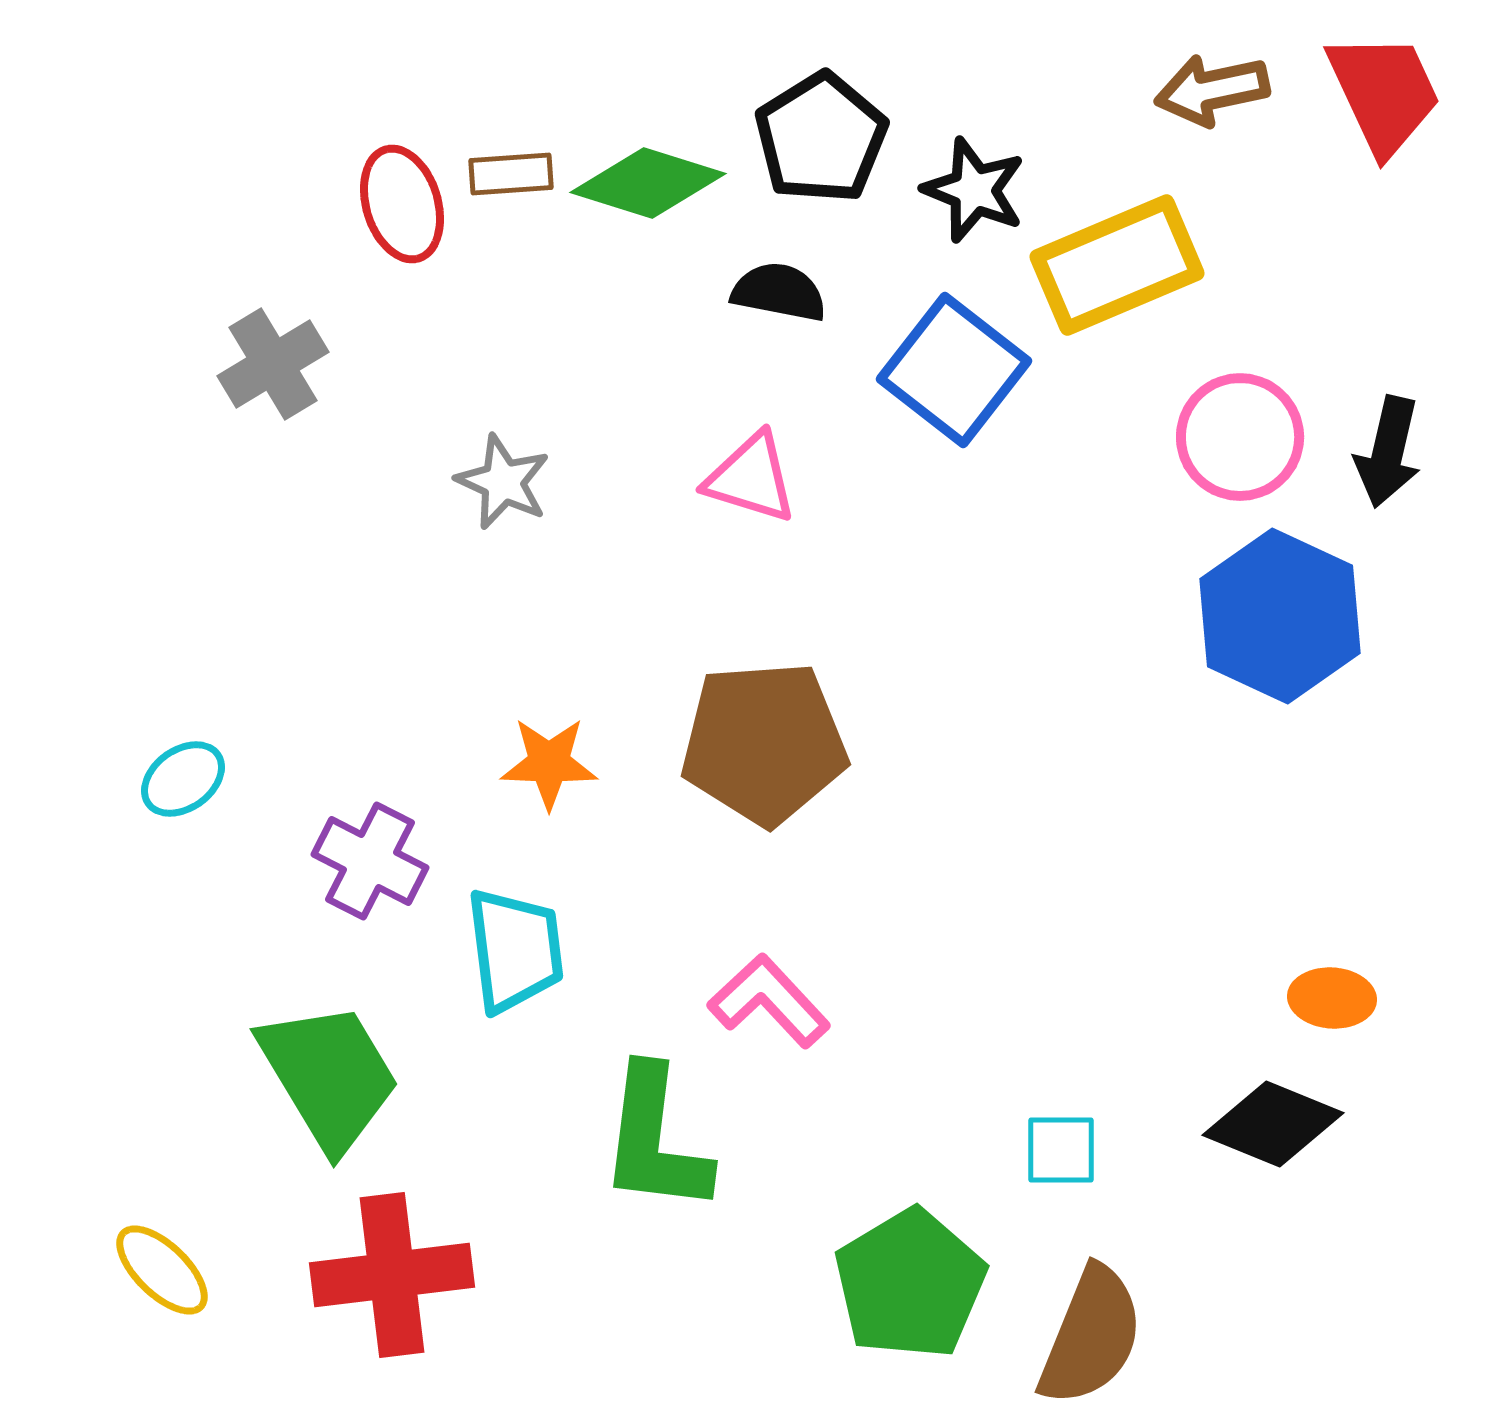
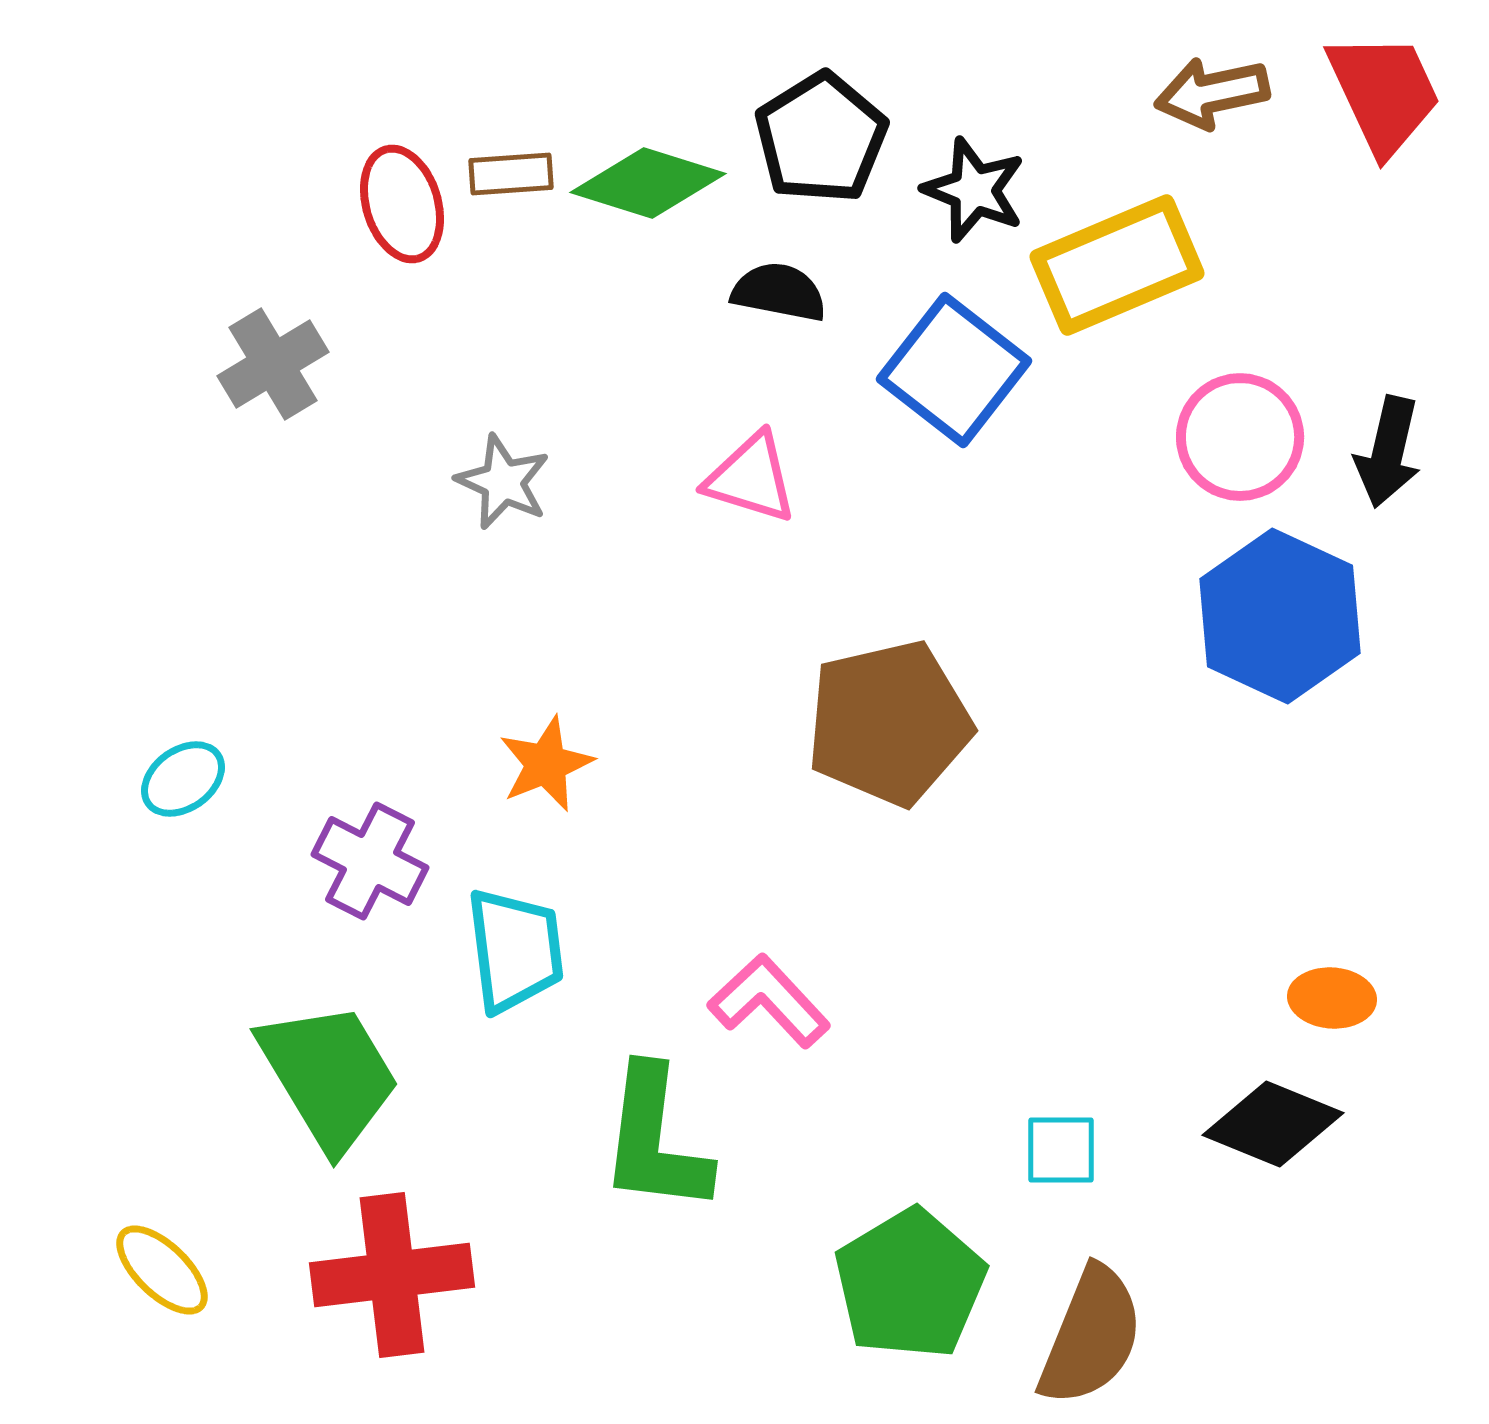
brown arrow: moved 3 px down
brown pentagon: moved 125 px right, 20 px up; rotated 9 degrees counterclockwise
orange star: moved 3 px left, 1 px down; rotated 24 degrees counterclockwise
